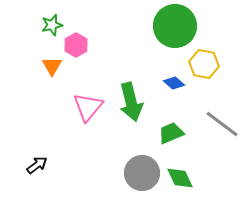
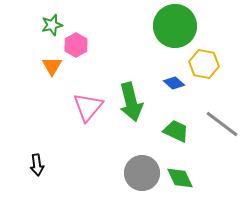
green trapezoid: moved 5 px right, 2 px up; rotated 48 degrees clockwise
black arrow: rotated 120 degrees clockwise
